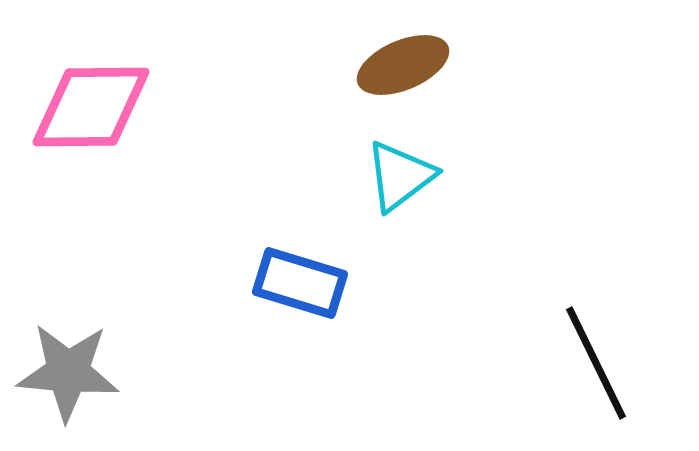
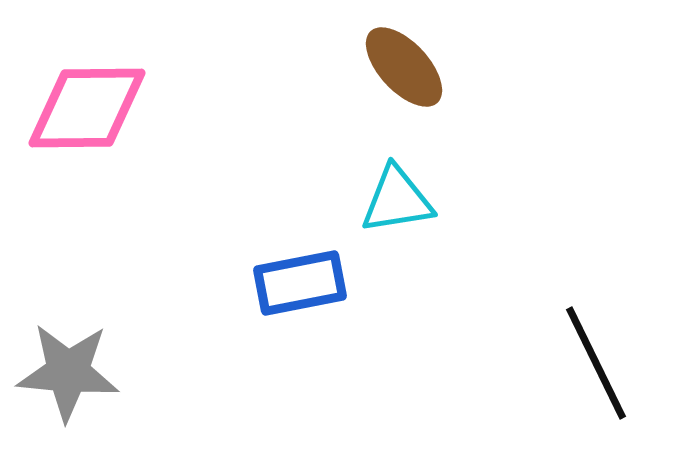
brown ellipse: moved 1 px right, 2 px down; rotated 70 degrees clockwise
pink diamond: moved 4 px left, 1 px down
cyan triangle: moved 3 px left, 24 px down; rotated 28 degrees clockwise
blue rectangle: rotated 28 degrees counterclockwise
